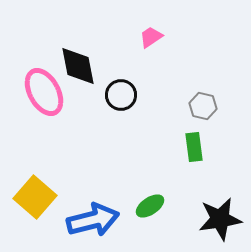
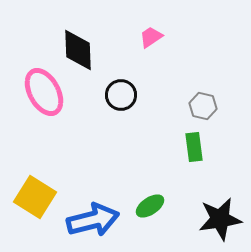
black diamond: moved 16 px up; rotated 9 degrees clockwise
yellow square: rotated 9 degrees counterclockwise
